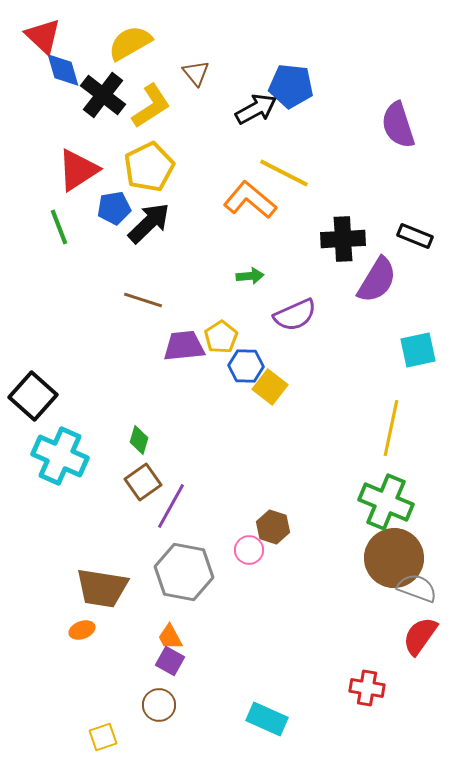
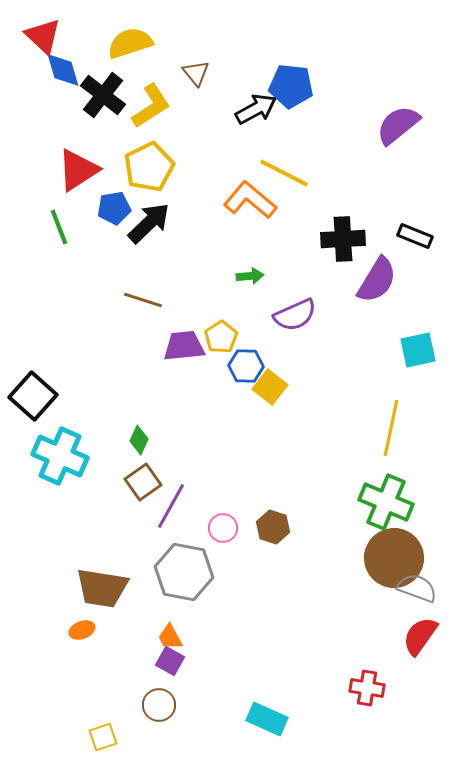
yellow semicircle at (130, 43): rotated 12 degrees clockwise
purple semicircle at (398, 125): rotated 69 degrees clockwise
green diamond at (139, 440): rotated 8 degrees clockwise
pink circle at (249, 550): moved 26 px left, 22 px up
